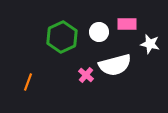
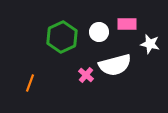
orange line: moved 2 px right, 1 px down
